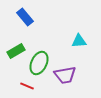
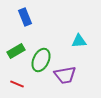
blue rectangle: rotated 18 degrees clockwise
green ellipse: moved 2 px right, 3 px up
red line: moved 10 px left, 2 px up
